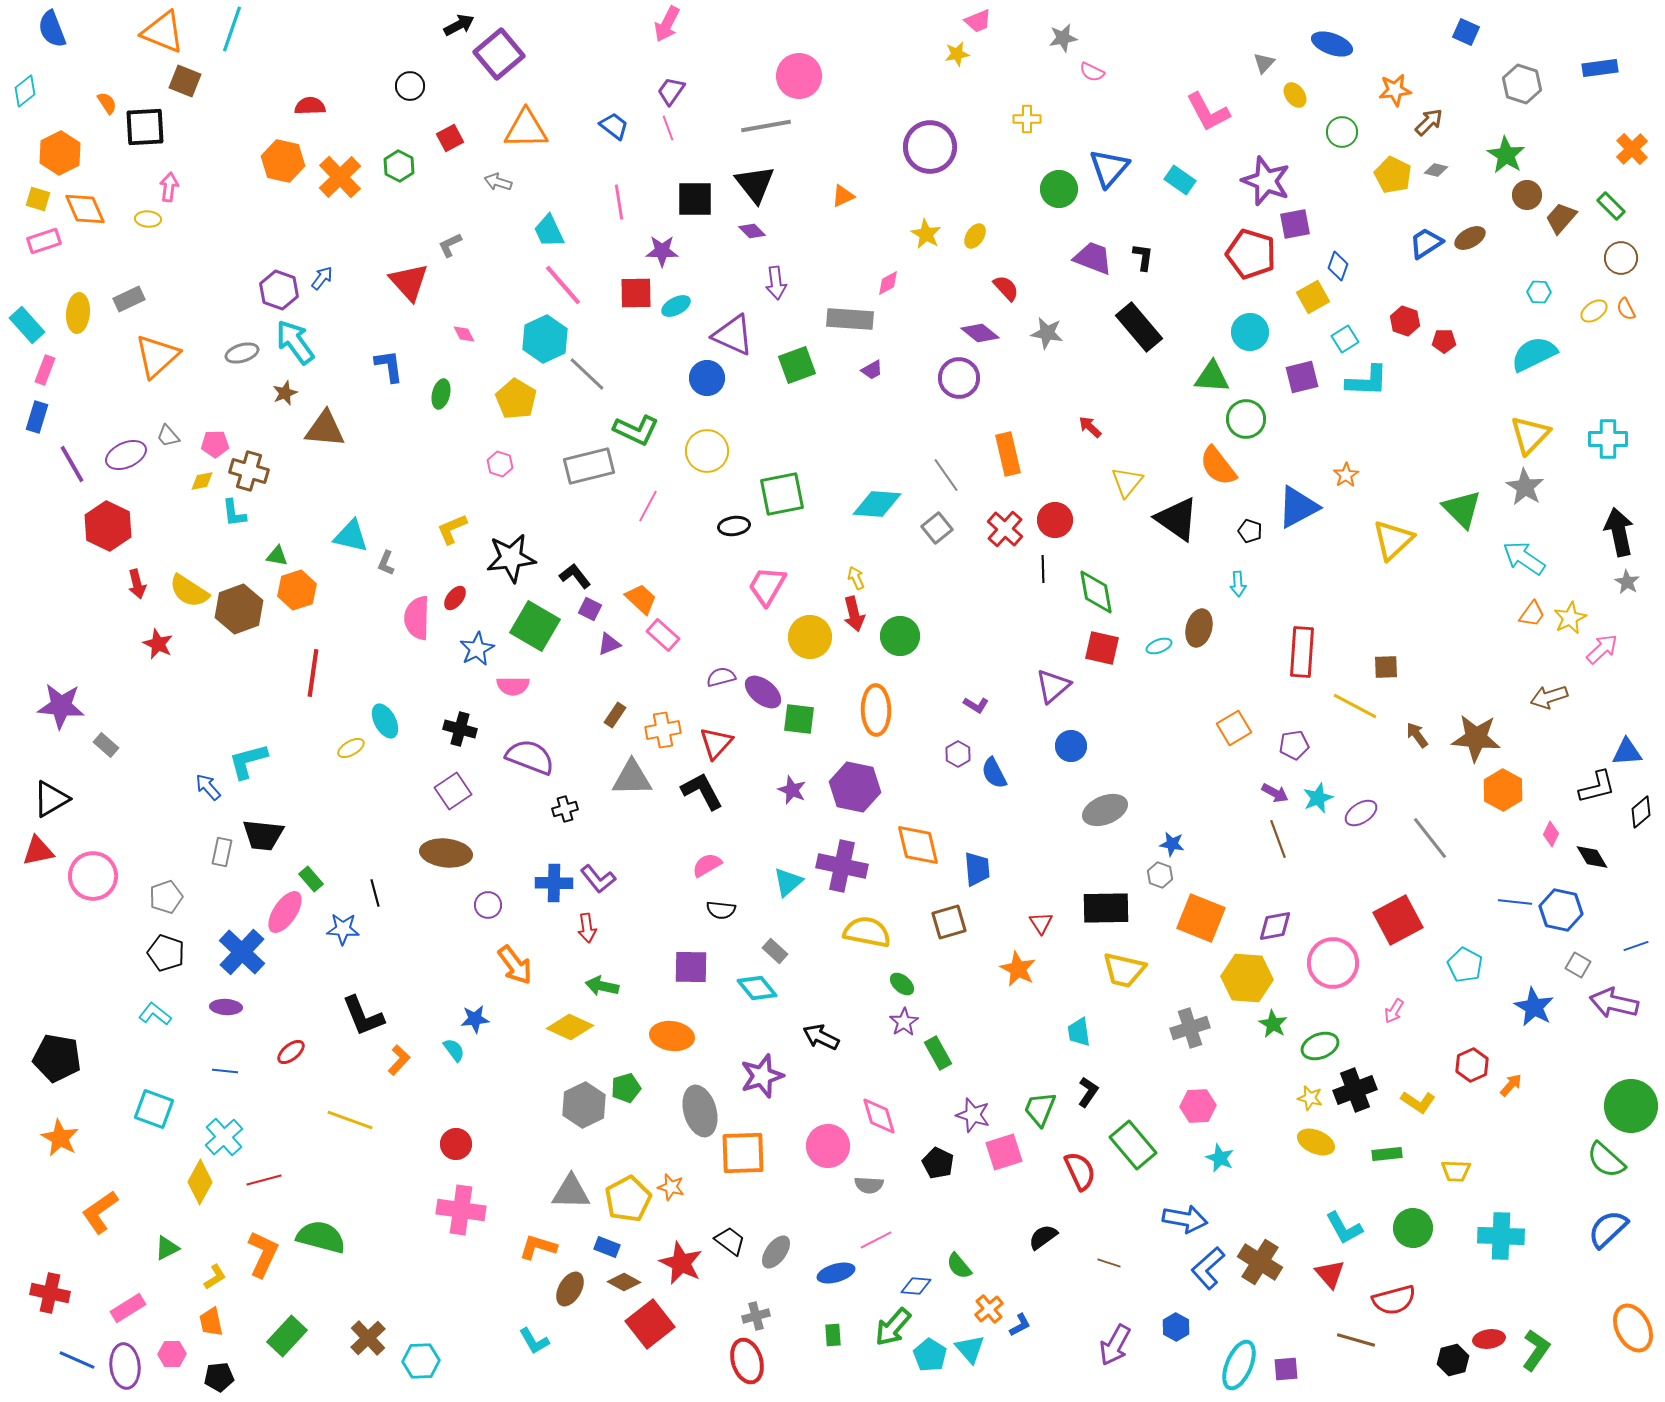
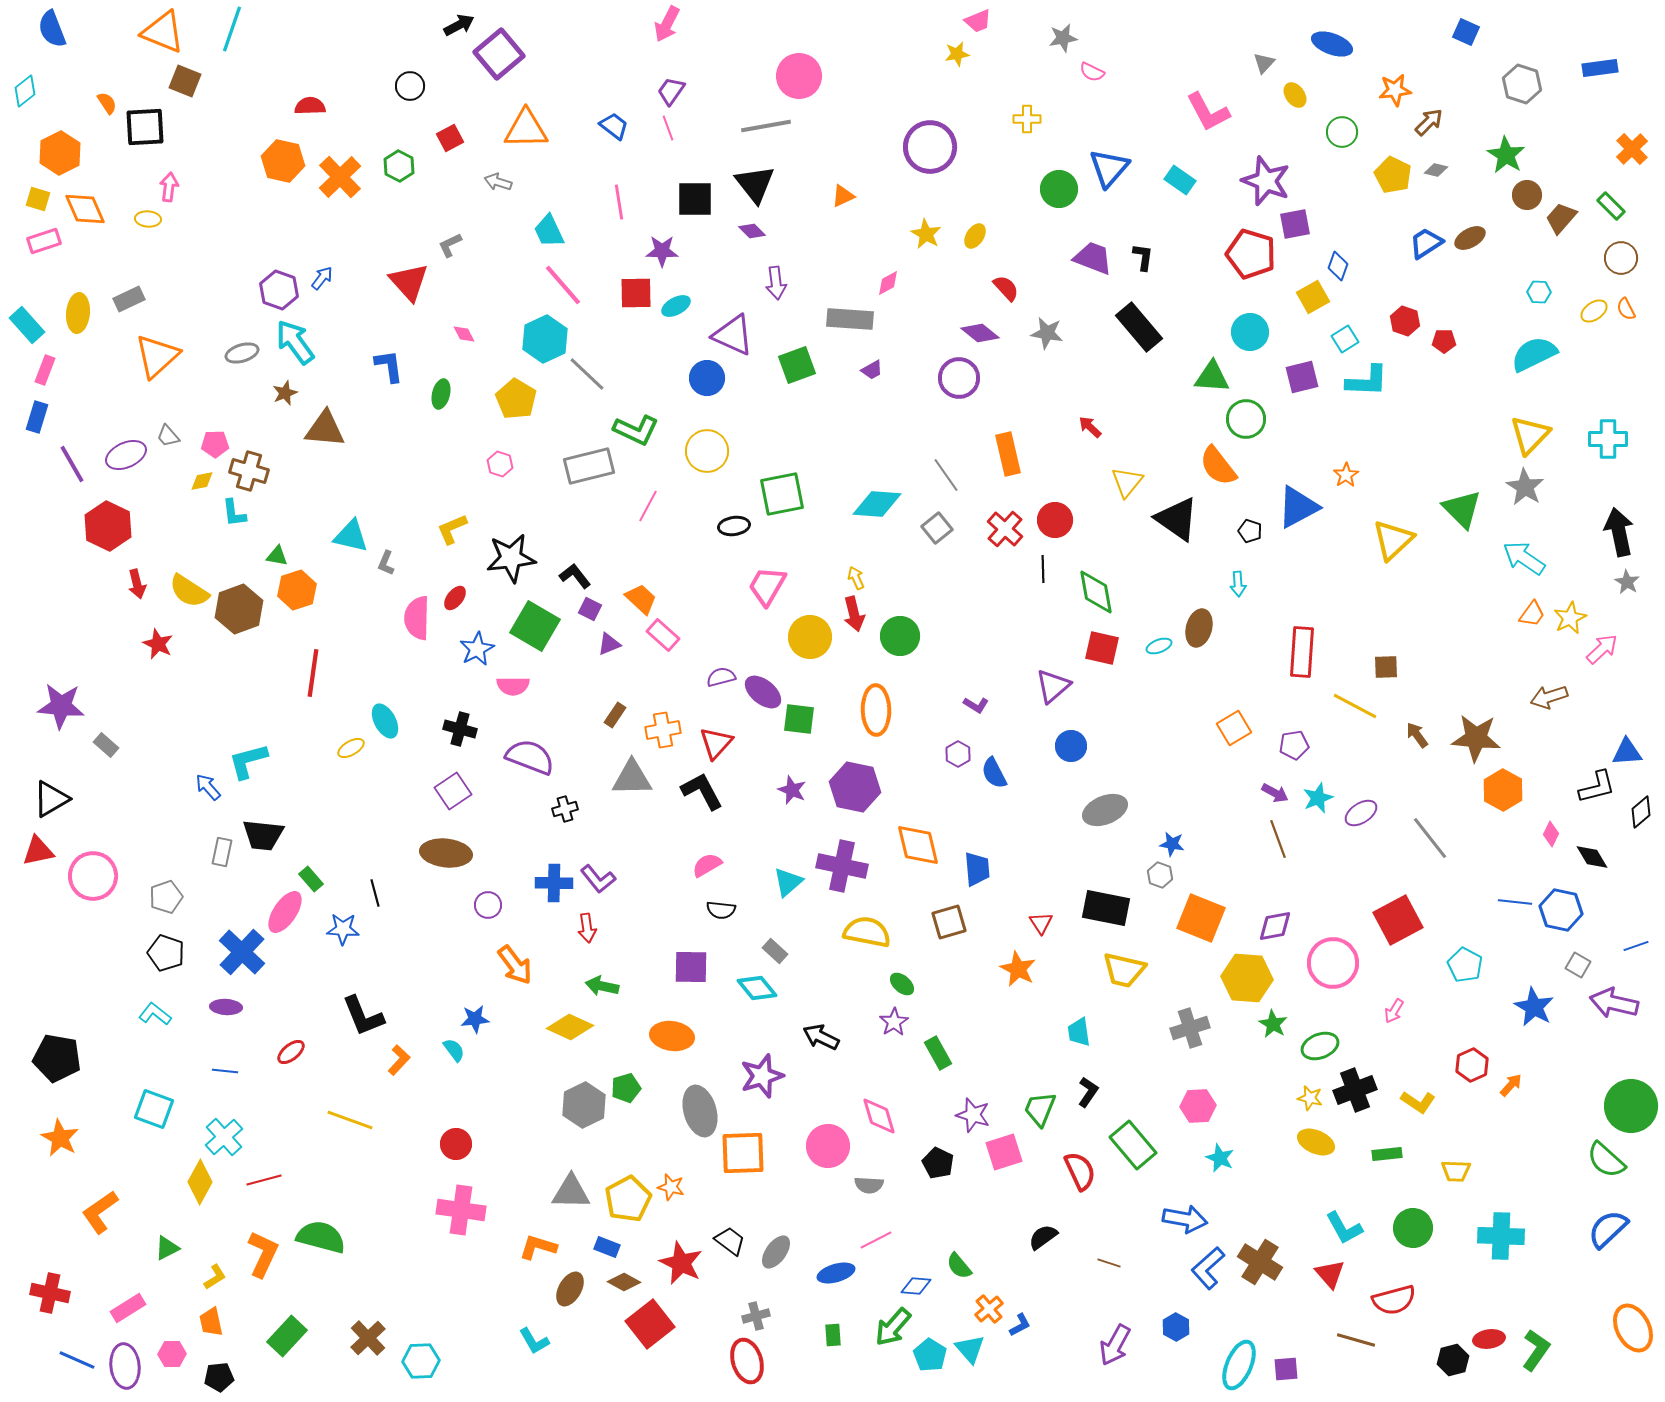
black rectangle at (1106, 908): rotated 12 degrees clockwise
purple star at (904, 1022): moved 10 px left
